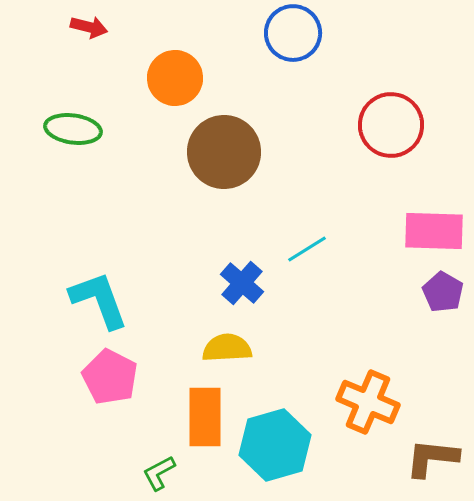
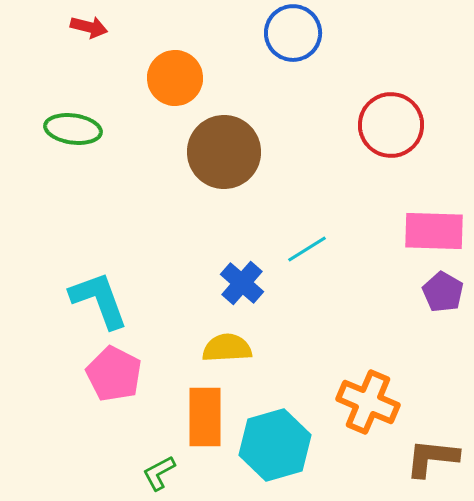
pink pentagon: moved 4 px right, 3 px up
